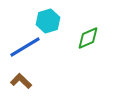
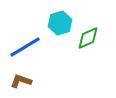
cyan hexagon: moved 12 px right, 2 px down
brown L-shape: rotated 25 degrees counterclockwise
